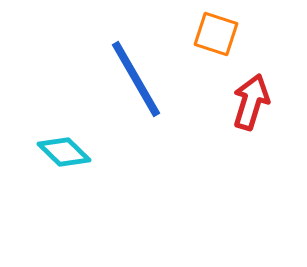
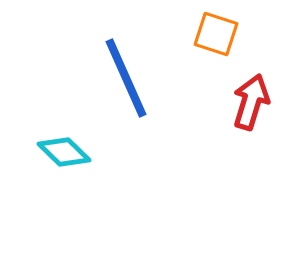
blue line: moved 10 px left, 1 px up; rotated 6 degrees clockwise
